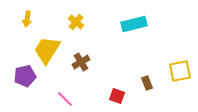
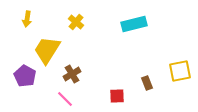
brown cross: moved 9 px left, 12 px down
purple pentagon: rotated 30 degrees counterclockwise
red square: rotated 21 degrees counterclockwise
